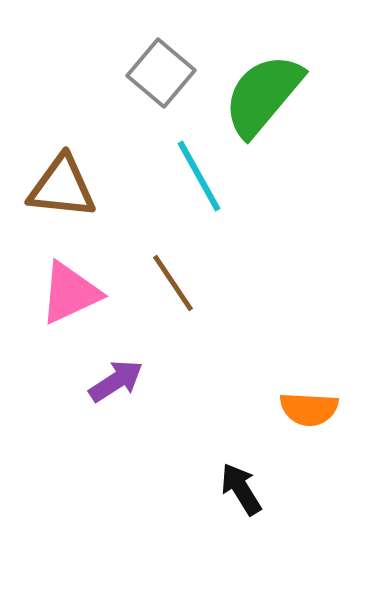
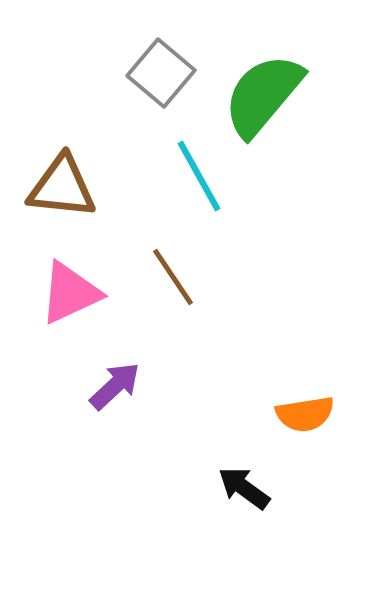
brown line: moved 6 px up
purple arrow: moved 1 px left, 5 px down; rotated 10 degrees counterclockwise
orange semicircle: moved 4 px left, 5 px down; rotated 12 degrees counterclockwise
black arrow: moved 3 px right, 1 px up; rotated 22 degrees counterclockwise
